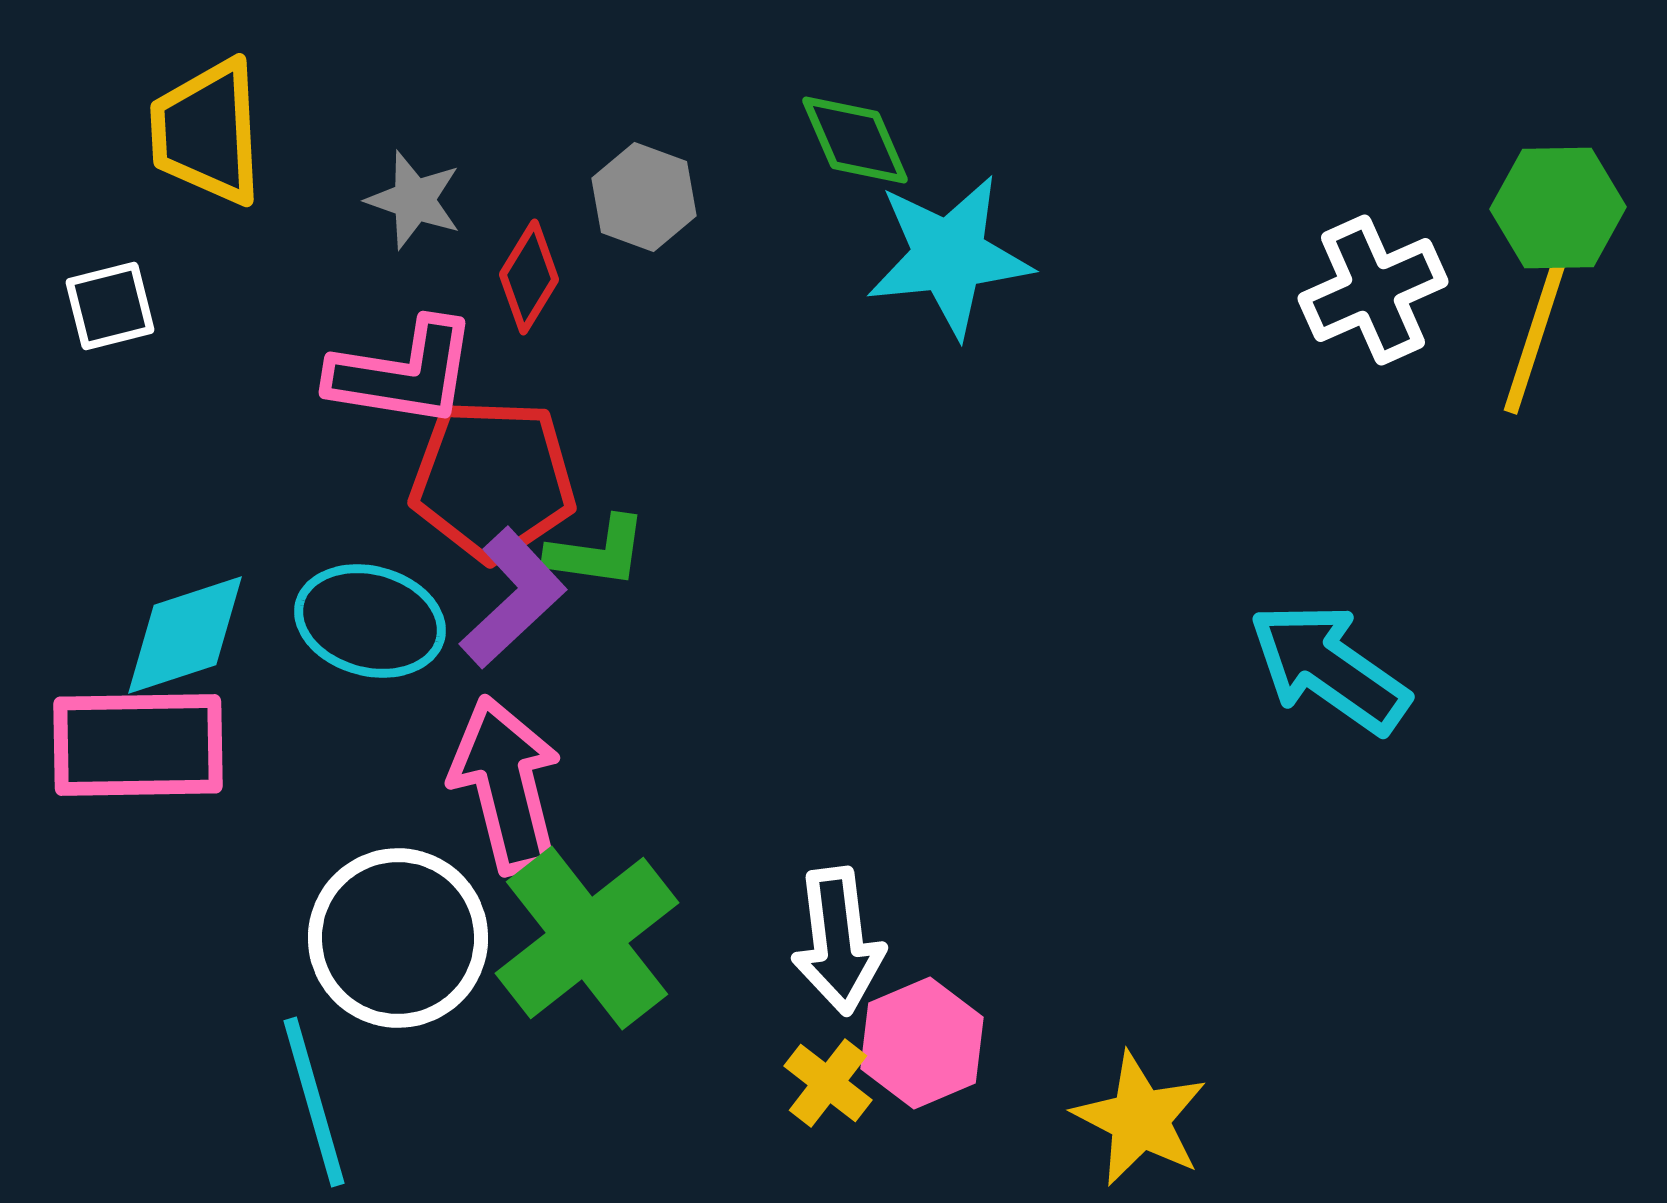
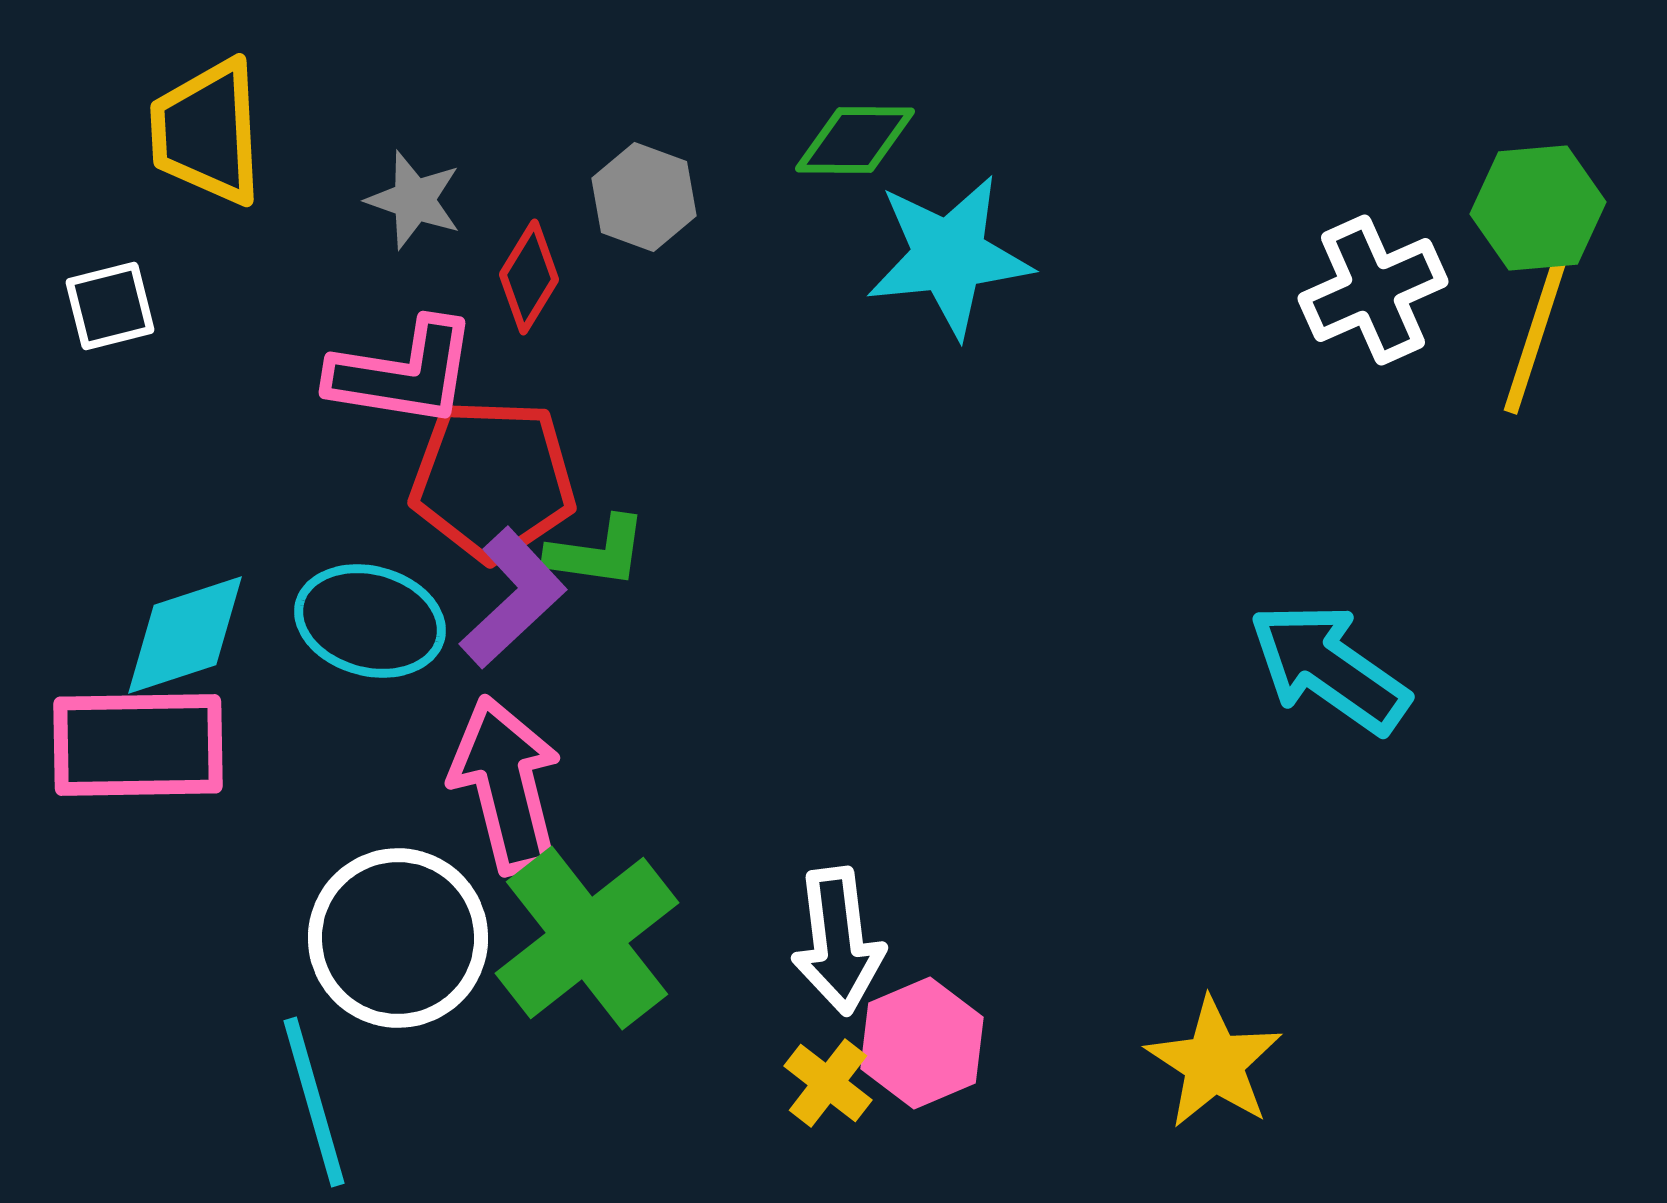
green diamond: rotated 66 degrees counterclockwise
green hexagon: moved 20 px left; rotated 4 degrees counterclockwise
yellow star: moved 74 px right, 56 px up; rotated 6 degrees clockwise
